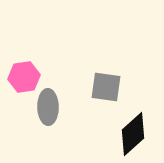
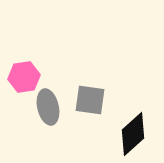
gray square: moved 16 px left, 13 px down
gray ellipse: rotated 12 degrees counterclockwise
